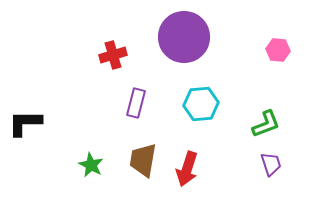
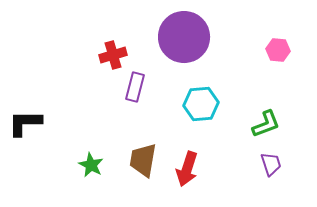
purple rectangle: moved 1 px left, 16 px up
